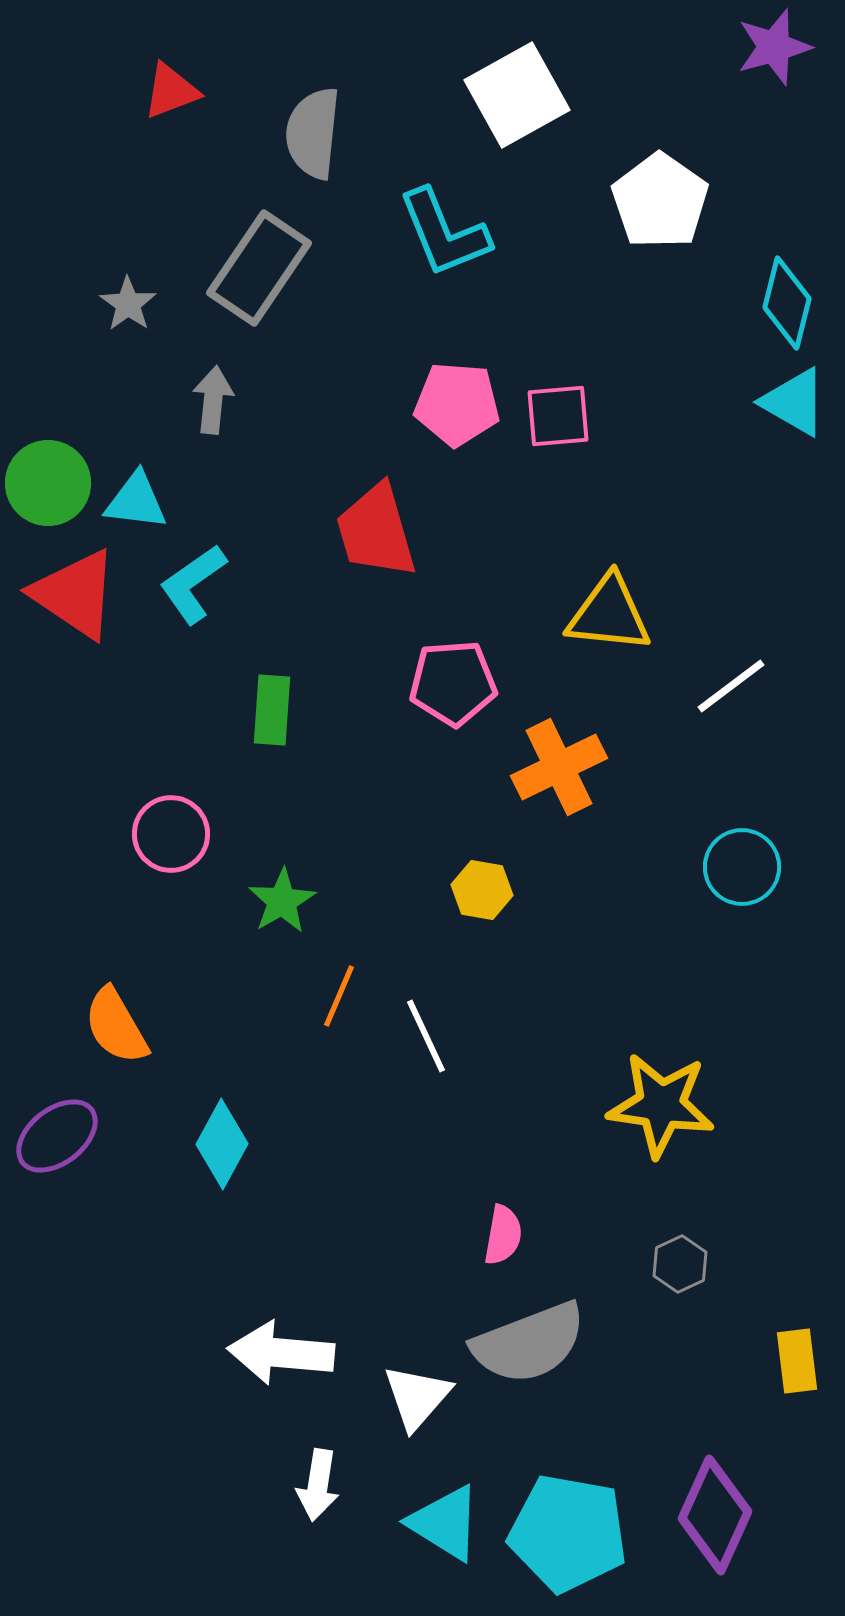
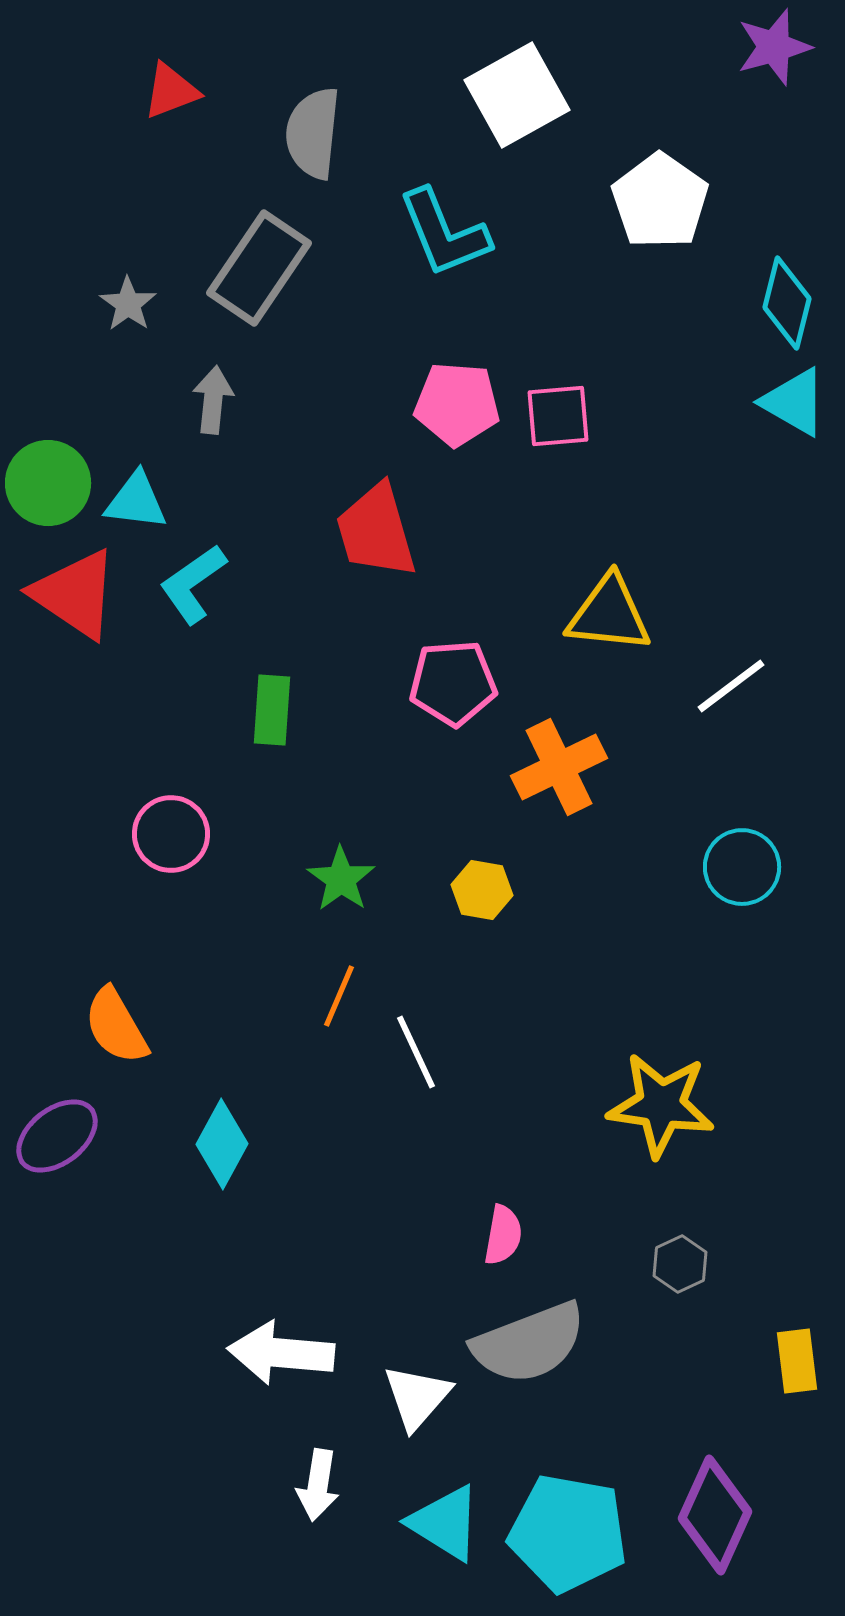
green star at (282, 901): moved 59 px right, 22 px up; rotated 6 degrees counterclockwise
white line at (426, 1036): moved 10 px left, 16 px down
